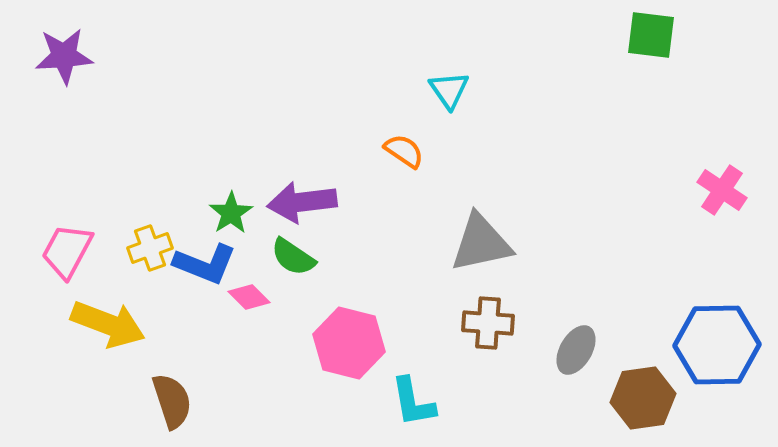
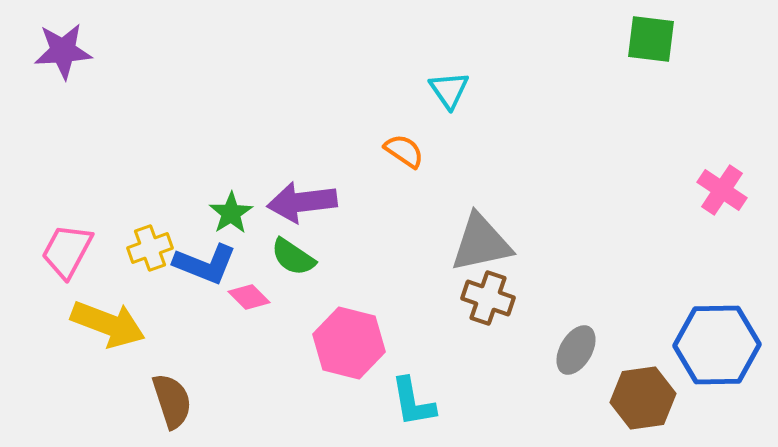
green square: moved 4 px down
purple star: moved 1 px left, 5 px up
brown cross: moved 25 px up; rotated 15 degrees clockwise
